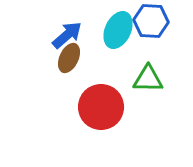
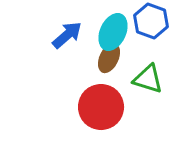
blue hexagon: rotated 16 degrees clockwise
cyan ellipse: moved 5 px left, 2 px down
brown ellipse: moved 40 px right
green triangle: rotated 16 degrees clockwise
